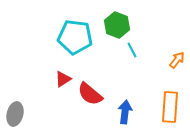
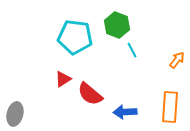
blue arrow: rotated 100 degrees counterclockwise
